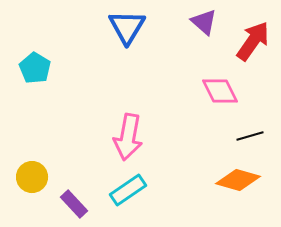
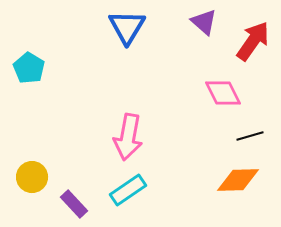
cyan pentagon: moved 6 px left
pink diamond: moved 3 px right, 2 px down
orange diamond: rotated 18 degrees counterclockwise
